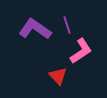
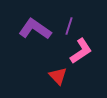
purple line: moved 2 px right, 1 px down; rotated 36 degrees clockwise
